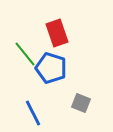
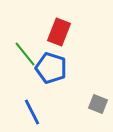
red rectangle: moved 2 px right, 1 px up; rotated 40 degrees clockwise
gray square: moved 17 px right, 1 px down
blue line: moved 1 px left, 1 px up
